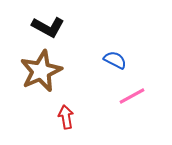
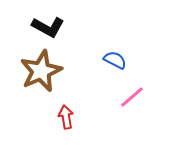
pink line: moved 1 px down; rotated 12 degrees counterclockwise
